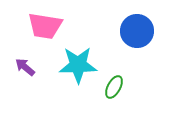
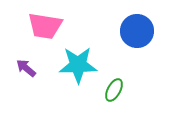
purple arrow: moved 1 px right, 1 px down
green ellipse: moved 3 px down
